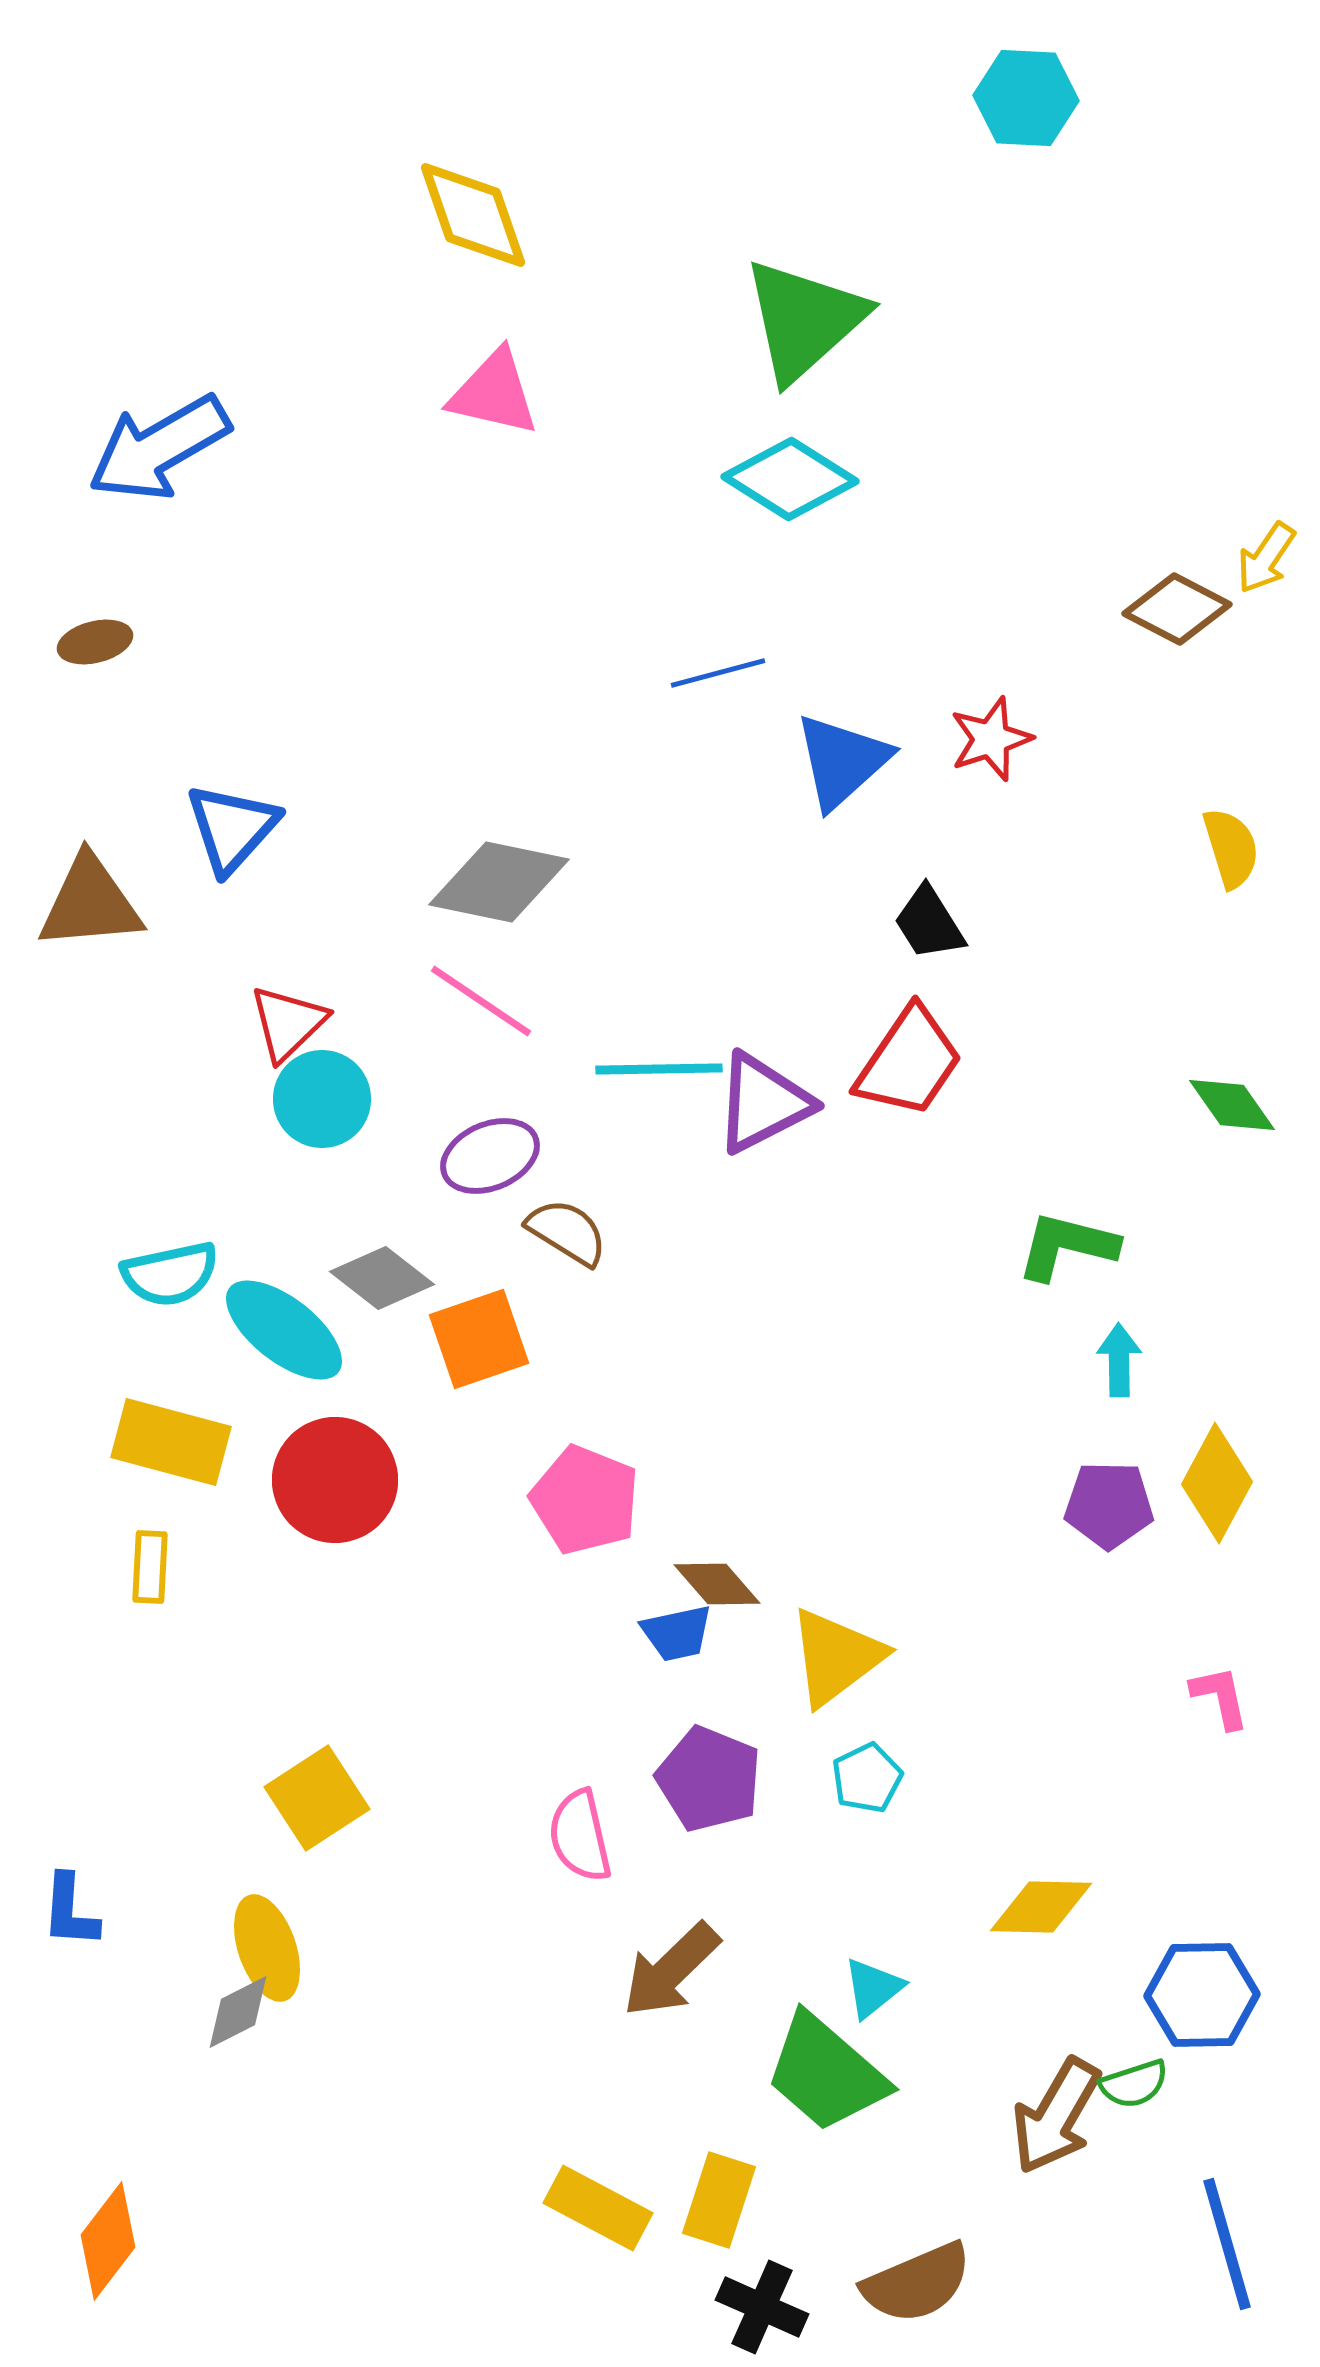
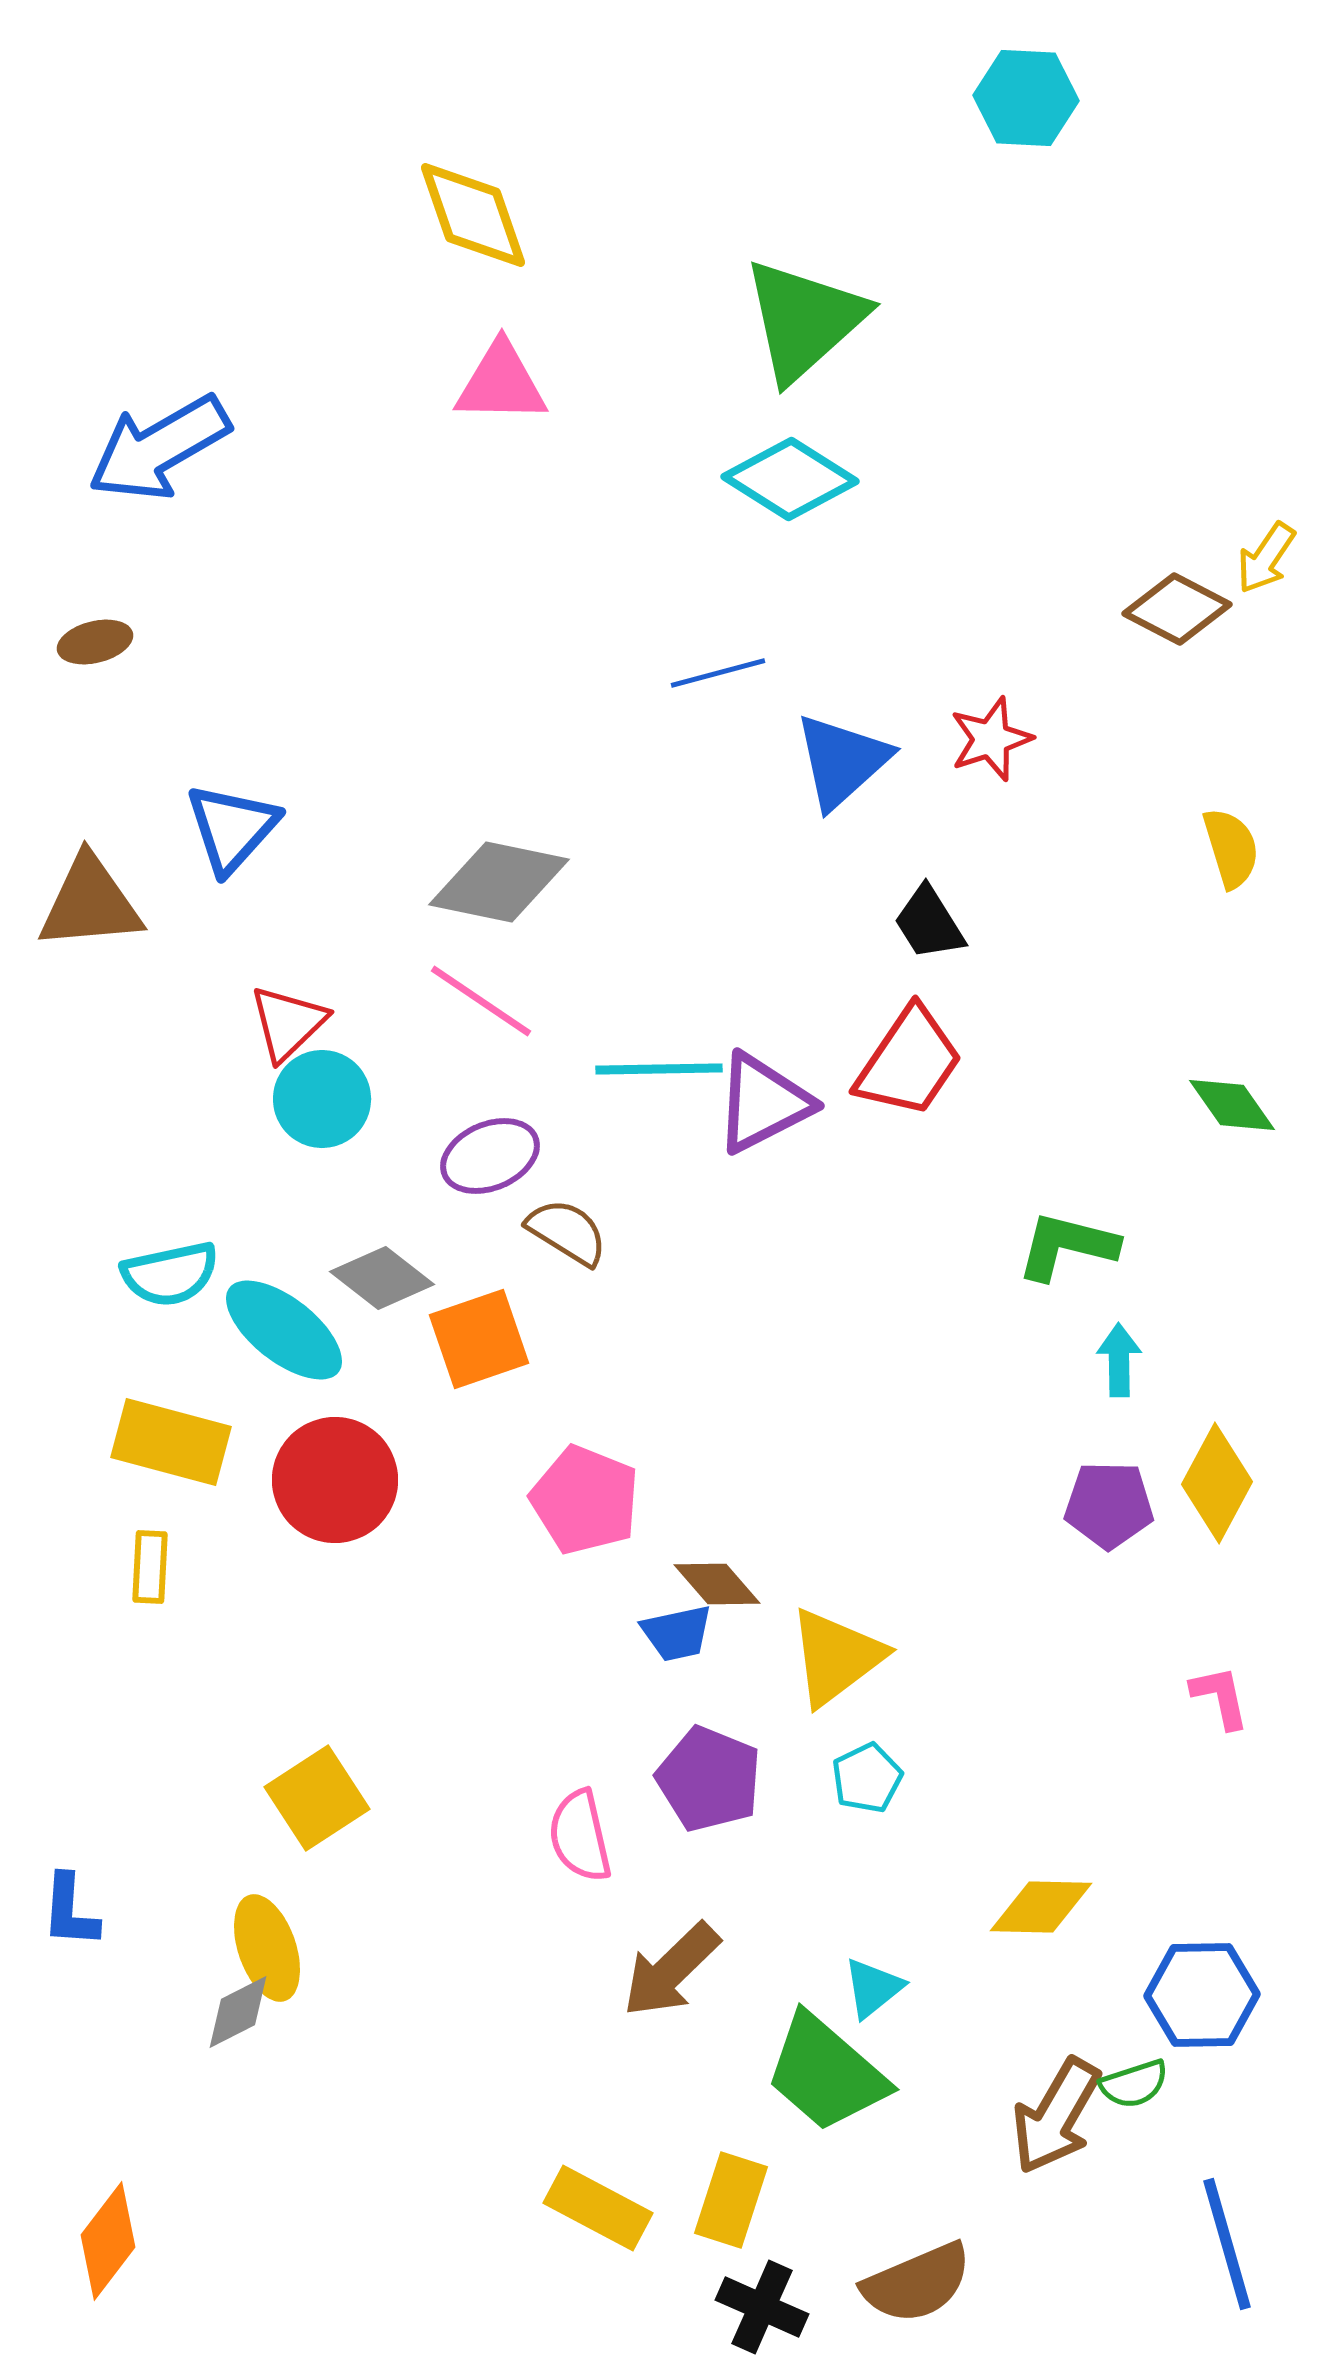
pink triangle at (494, 393): moved 7 px right, 10 px up; rotated 12 degrees counterclockwise
yellow rectangle at (719, 2200): moved 12 px right
